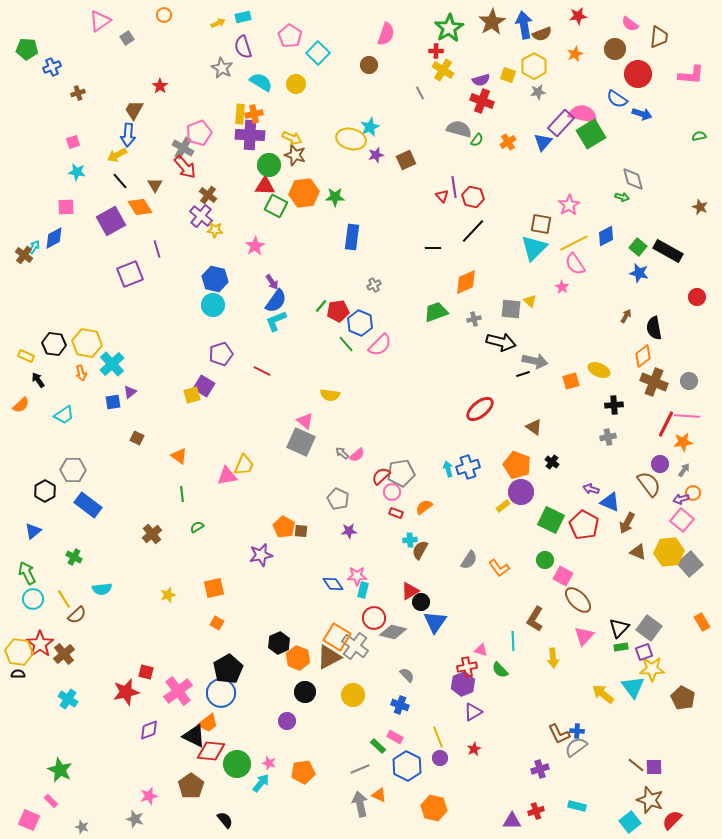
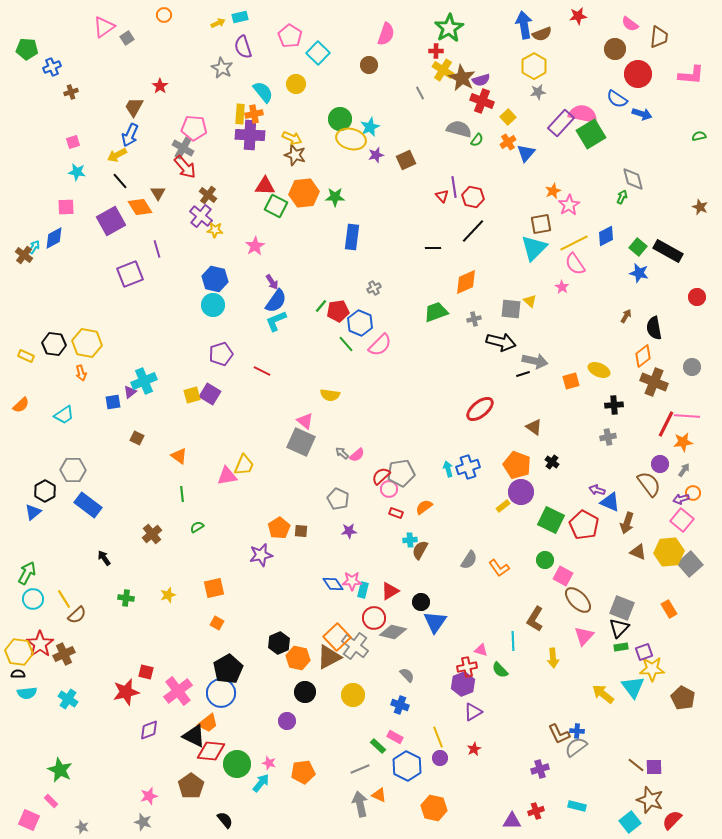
cyan rectangle at (243, 17): moved 3 px left
pink triangle at (100, 21): moved 4 px right, 6 px down
brown star at (492, 22): moved 30 px left, 56 px down; rotated 12 degrees counterclockwise
orange star at (575, 54): moved 22 px left, 137 px down
yellow square at (508, 75): moved 42 px down; rotated 28 degrees clockwise
cyan semicircle at (261, 82): moved 2 px right, 10 px down; rotated 20 degrees clockwise
brown cross at (78, 93): moved 7 px left, 1 px up
brown trapezoid at (134, 110): moved 3 px up
pink pentagon at (199, 133): moved 5 px left, 5 px up; rotated 25 degrees clockwise
blue arrow at (128, 135): moved 2 px right; rotated 20 degrees clockwise
blue triangle at (543, 142): moved 17 px left, 11 px down
green circle at (269, 165): moved 71 px right, 46 px up
brown triangle at (155, 185): moved 3 px right, 8 px down
green arrow at (622, 197): rotated 80 degrees counterclockwise
brown square at (541, 224): rotated 20 degrees counterclockwise
gray cross at (374, 285): moved 3 px down
cyan cross at (112, 364): moved 32 px right, 17 px down; rotated 20 degrees clockwise
black arrow at (38, 380): moved 66 px right, 178 px down
gray circle at (689, 381): moved 3 px right, 14 px up
purple square at (204, 386): moved 6 px right, 8 px down
purple arrow at (591, 489): moved 6 px right, 1 px down
pink circle at (392, 492): moved 3 px left, 3 px up
brown arrow at (627, 523): rotated 10 degrees counterclockwise
orange pentagon at (284, 527): moved 5 px left, 1 px down; rotated 10 degrees clockwise
blue triangle at (33, 531): moved 19 px up
green cross at (74, 557): moved 52 px right, 41 px down; rotated 21 degrees counterclockwise
green arrow at (27, 573): rotated 55 degrees clockwise
pink star at (357, 576): moved 5 px left, 5 px down
cyan semicircle at (102, 589): moved 75 px left, 104 px down
red triangle at (410, 591): moved 20 px left
orange rectangle at (702, 622): moved 33 px left, 13 px up
gray square at (649, 628): moved 27 px left, 20 px up; rotated 15 degrees counterclockwise
orange square at (337, 637): rotated 16 degrees clockwise
brown cross at (64, 654): rotated 15 degrees clockwise
orange hexagon at (298, 658): rotated 10 degrees counterclockwise
gray star at (135, 819): moved 8 px right, 3 px down
